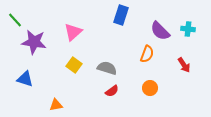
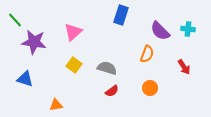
red arrow: moved 2 px down
